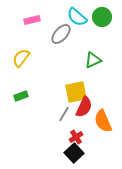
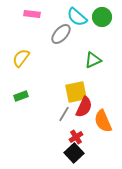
pink rectangle: moved 6 px up; rotated 21 degrees clockwise
